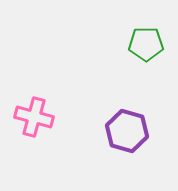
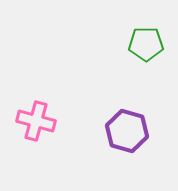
pink cross: moved 2 px right, 4 px down
